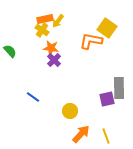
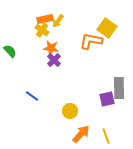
blue line: moved 1 px left, 1 px up
